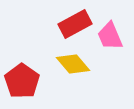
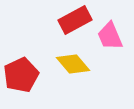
red rectangle: moved 4 px up
red pentagon: moved 1 px left, 6 px up; rotated 12 degrees clockwise
